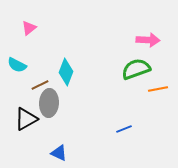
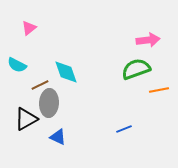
pink arrow: rotated 10 degrees counterclockwise
cyan diamond: rotated 40 degrees counterclockwise
orange line: moved 1 px right, 1 px down
blue triangle: moved 1 px left, 16 px up
